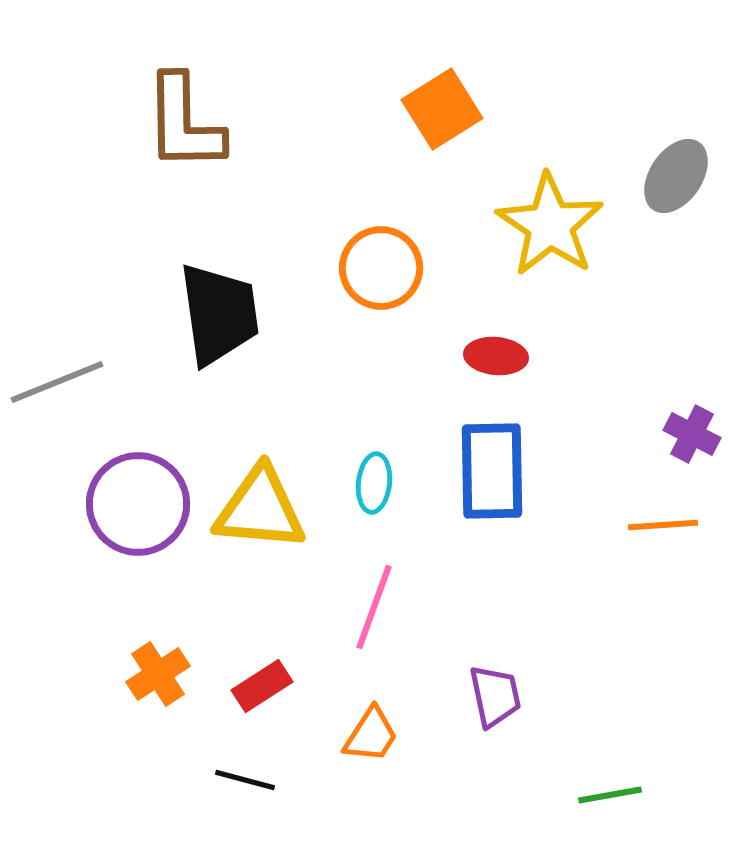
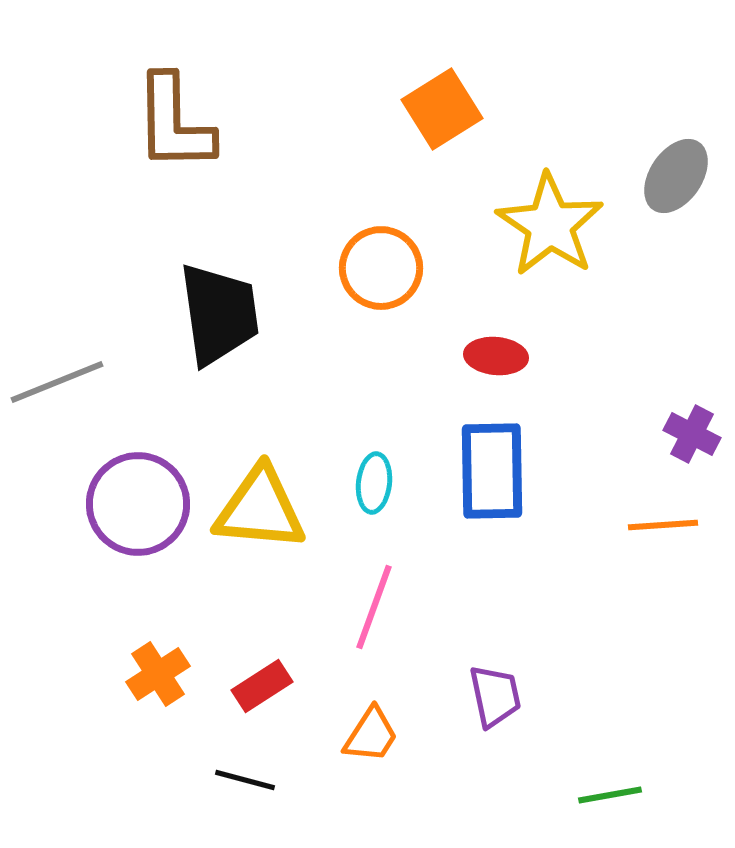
brown L-shape: moved 10 px left
